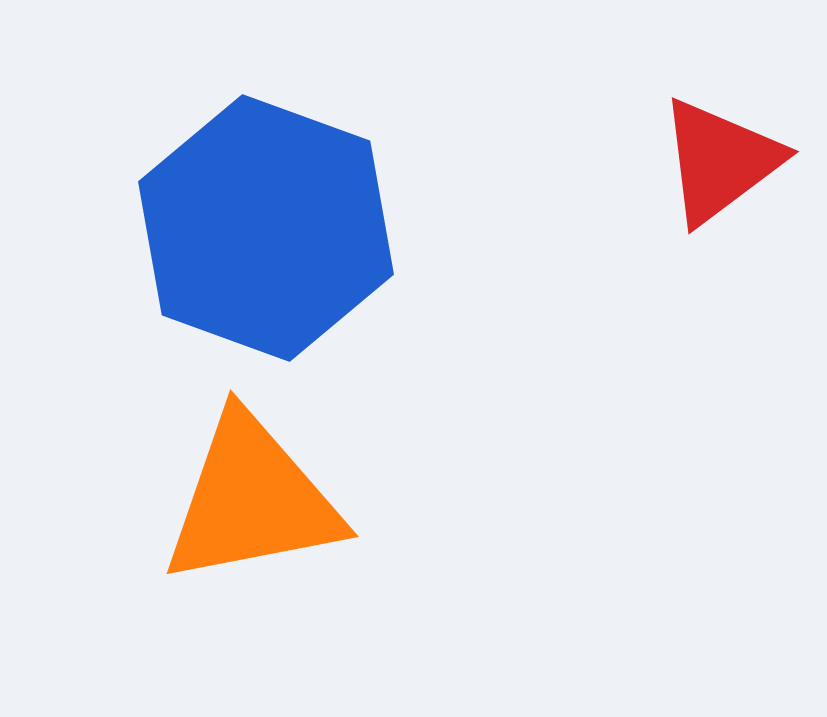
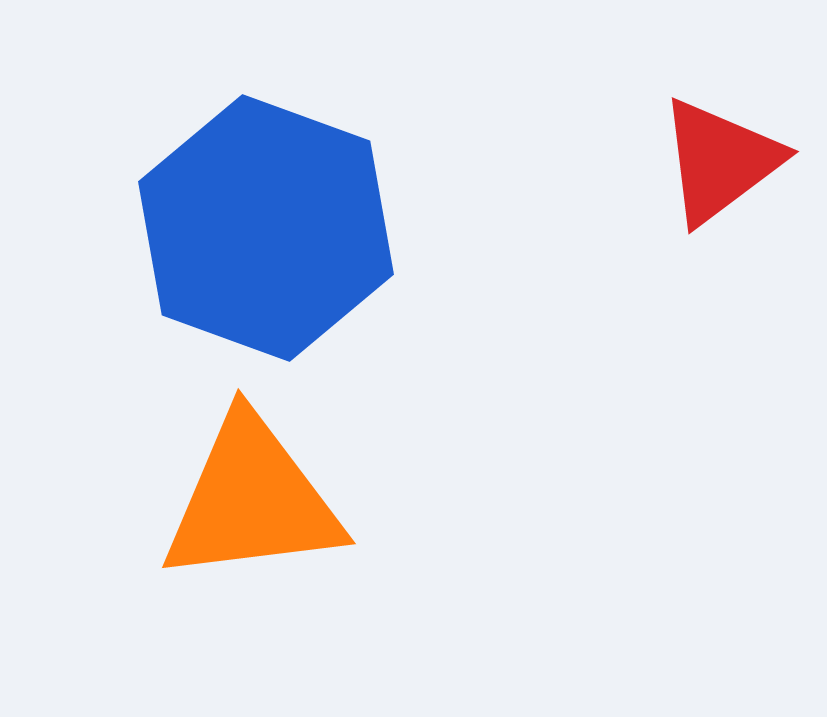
orange triangle: rotated 4 degrees clockwise
